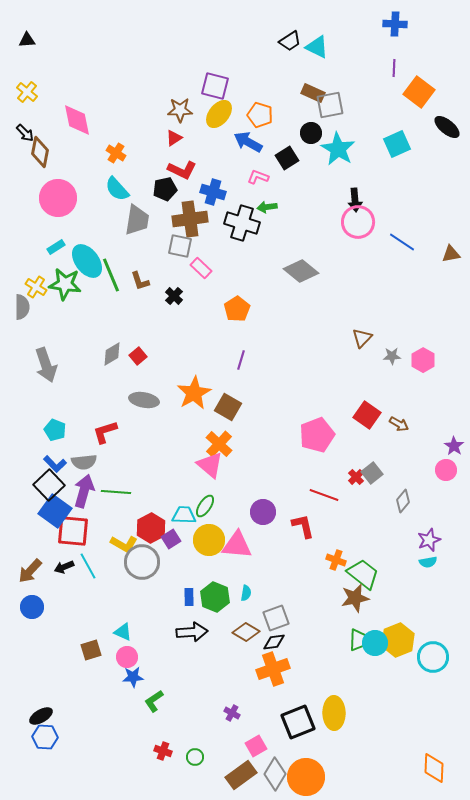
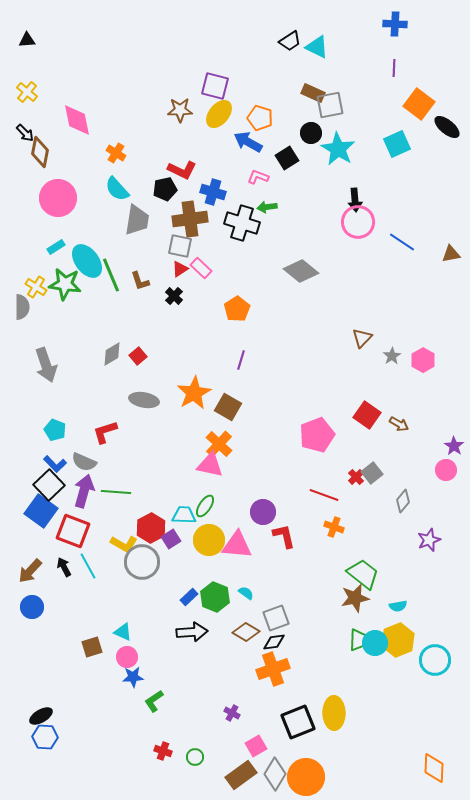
orange square at (419, 92): moved 12 px down
orange pentagon at (260, 115): moved 3 px down
red triangle at (174, 138): moved 6 px right, 131 px down
gray star at (392, 356): rotated 30 degrees counterclockwise
gray semicircle at (84, 462): rotated 30 degrees clockwise
pink triangle at (210, 465): rotated 28 degrees counterclockwise
blue square at (55, 511): moved 14 px left
red L-shape at (303, 526): moved 19 px left, 10 px down
red square at (73, 531): rotated 16 degrees clockwise
orange cross at (336, 560): moved 2 px left, 33 px up
cyan semicircle at (428, 562): moved 30 px left, 44 px down
black arrow at (64, 567): rotated 84 degrees clockwise
cyan semicircle at (246, 593): rotated 63 degrees counterclockwise
blue rectangle at (189, 597): rotated 48 degrees clockwise
brown square at (91, 650): moved 1 px right, 3 px up
cyan circle at (433, 657): moved 2 px right, 3 px down
